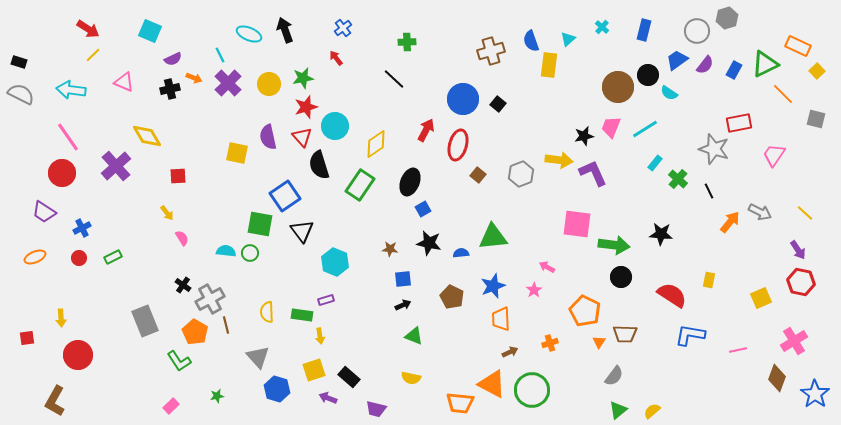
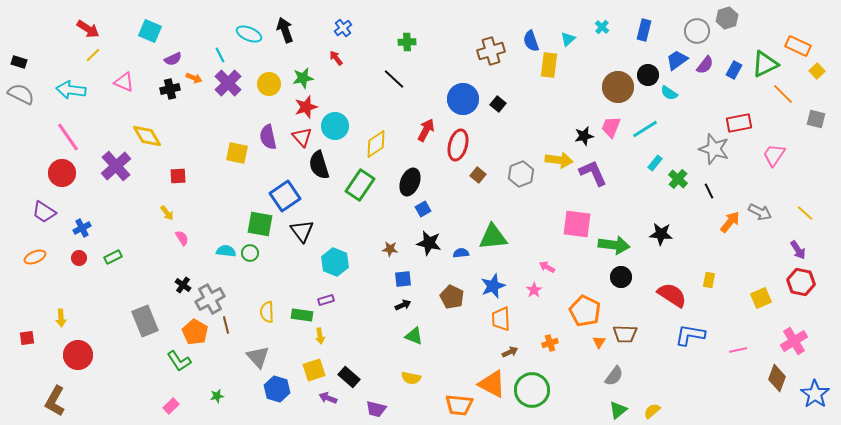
orange trapezoid at (460, 403): moved 1 px left, 2 px down
